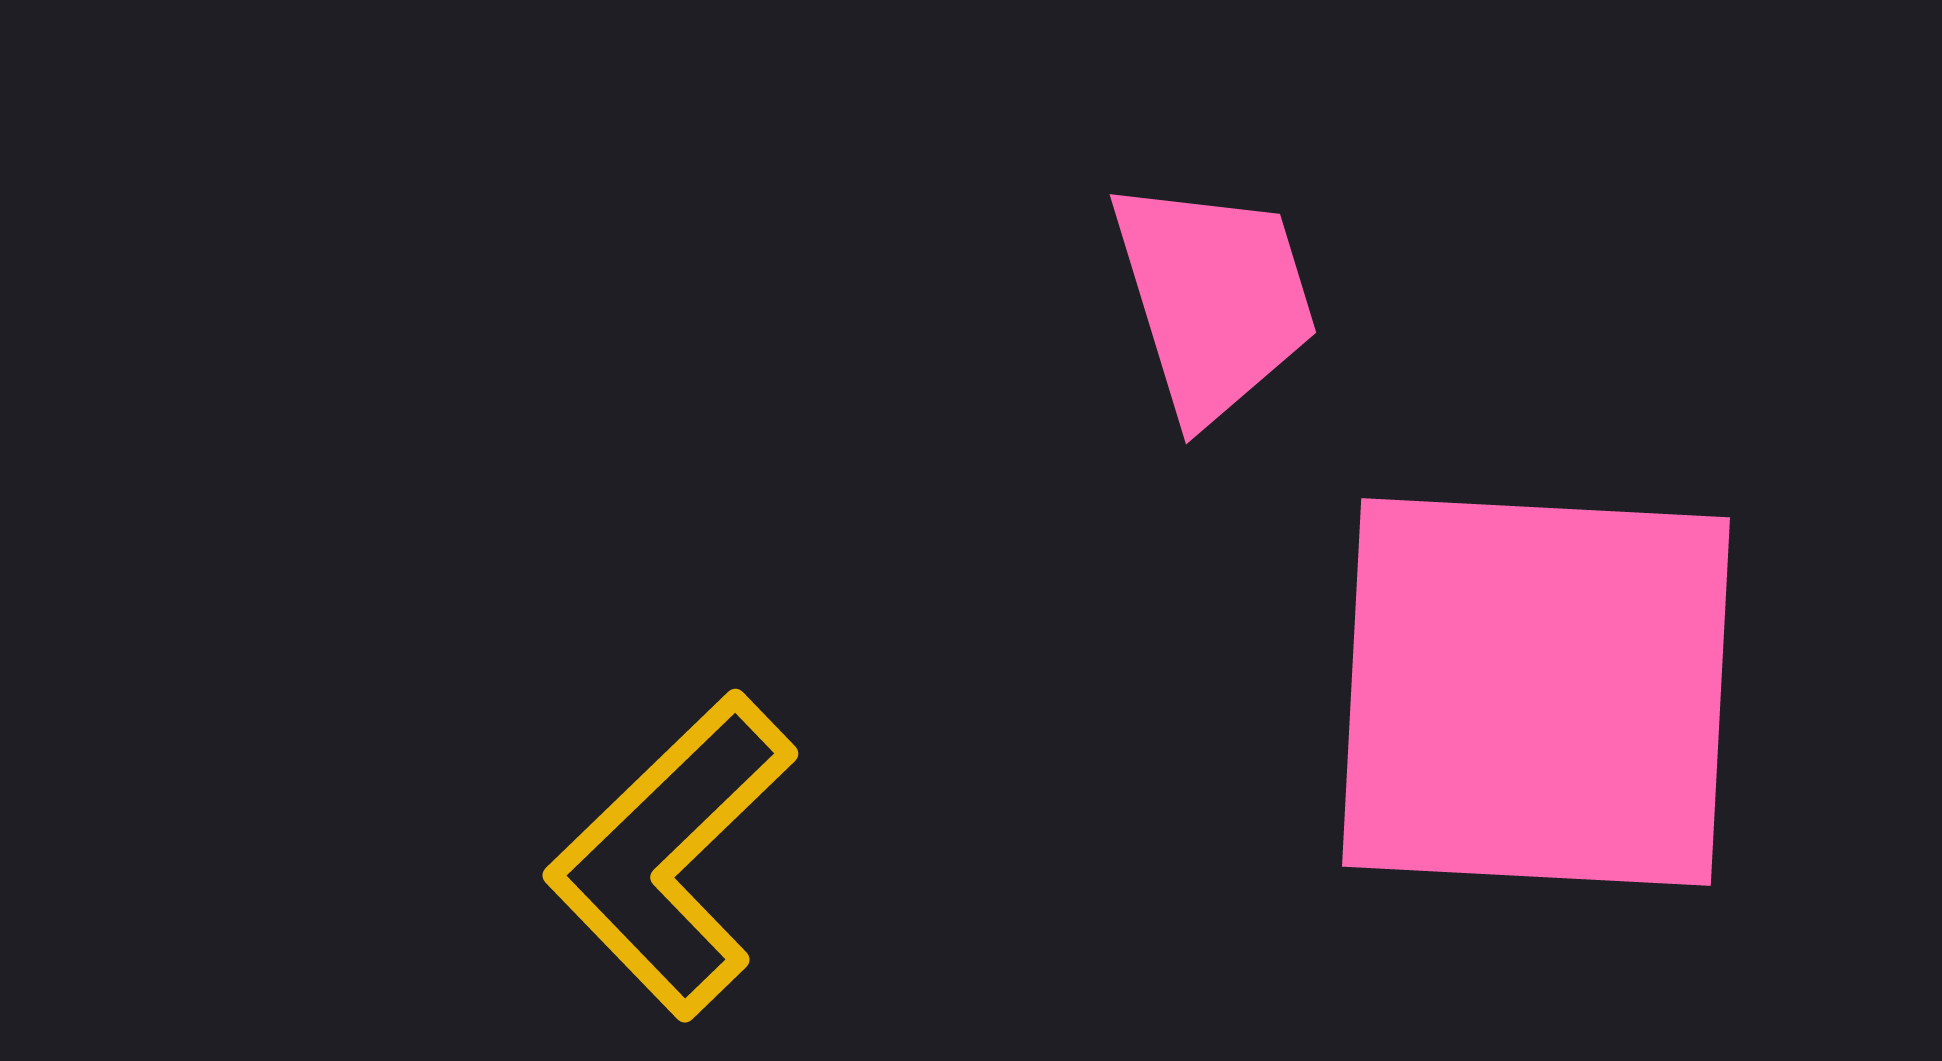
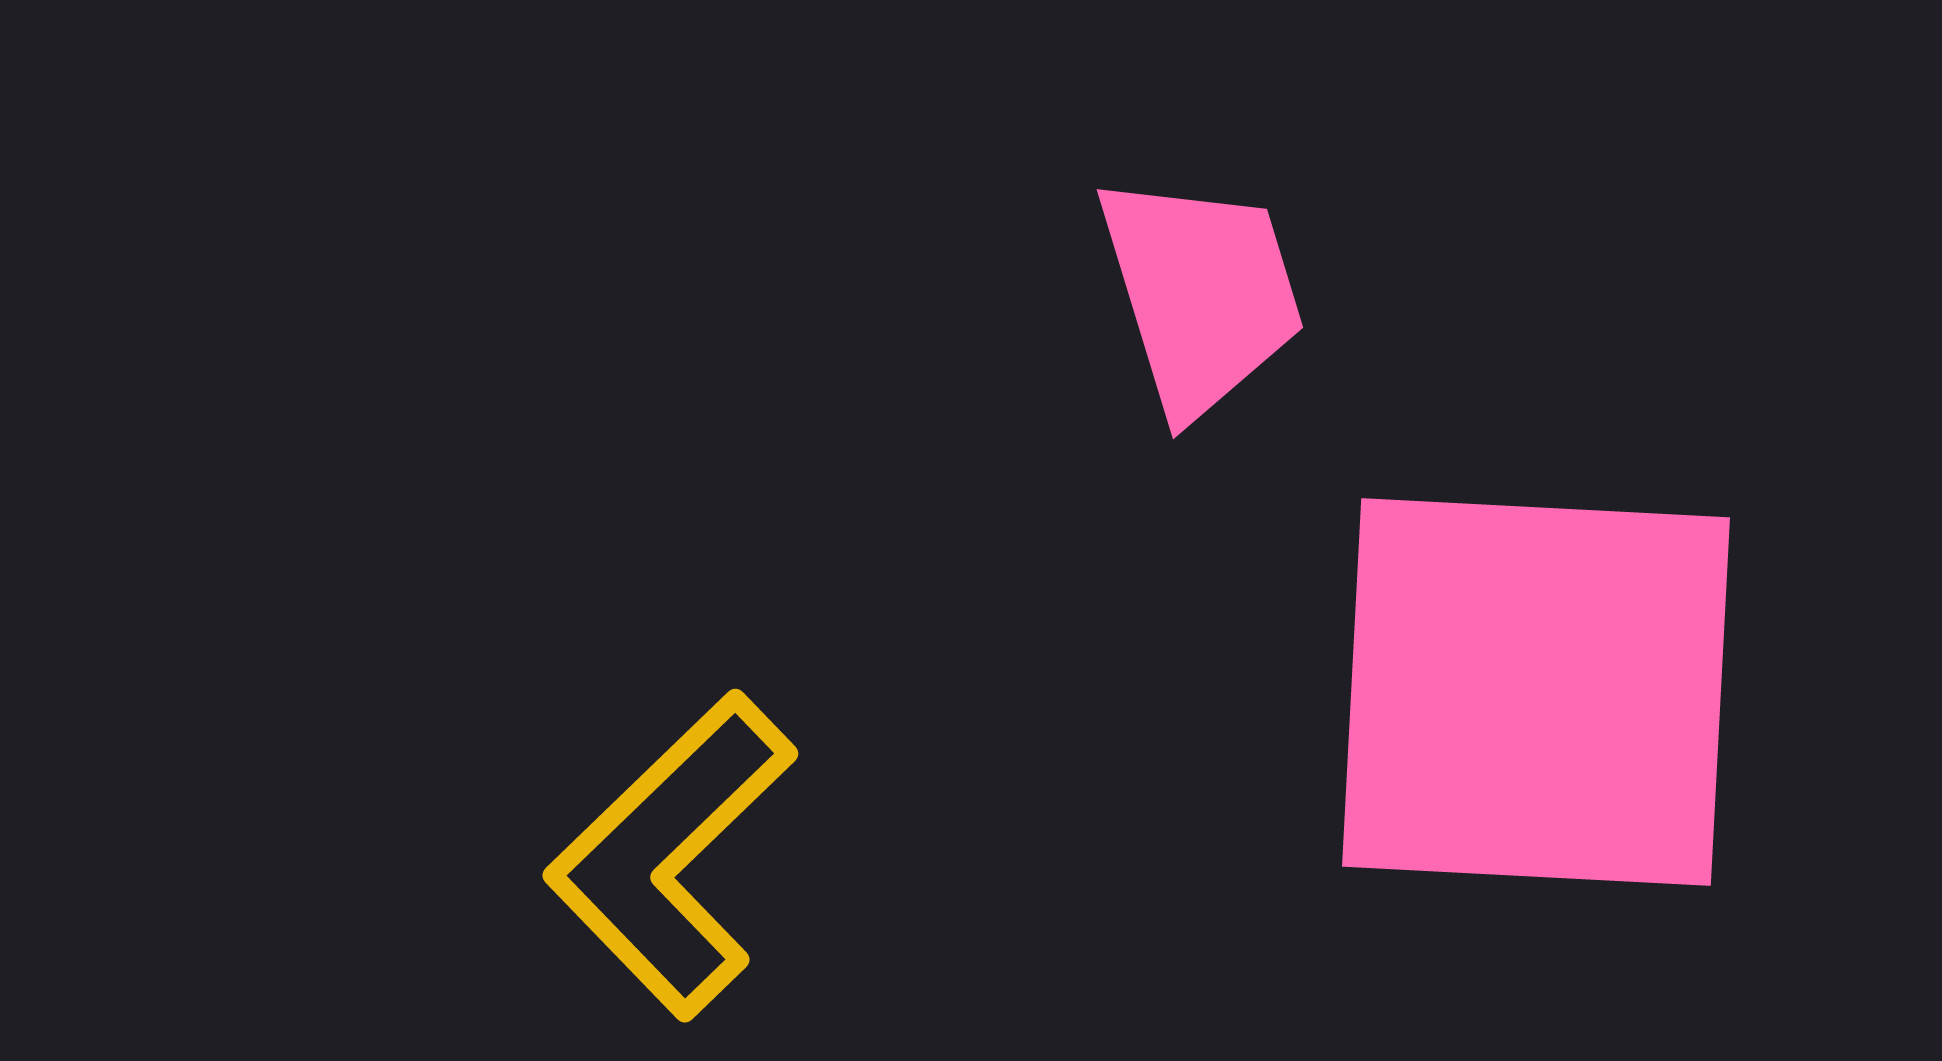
pink trapezoid: moved 13 px left, 5 px up
